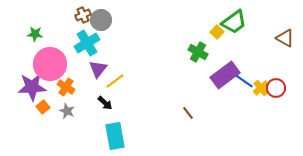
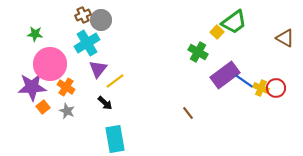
yellow cross: rotated 28 degrees counterclockwise
cyan rectangle: moved 3 px down
